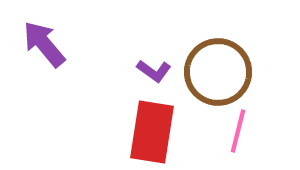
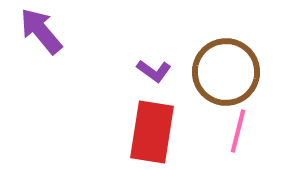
purple arrow: moved 3 px left, 13 px up
brown circle: moved 8 px right
